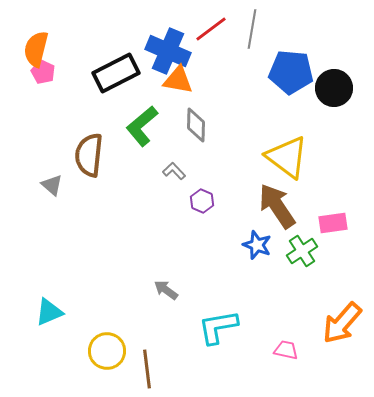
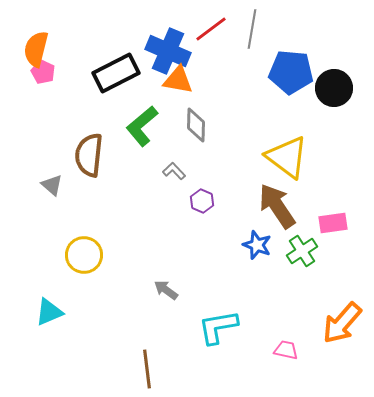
yellow circle: moved 23 px left, 96 px up
